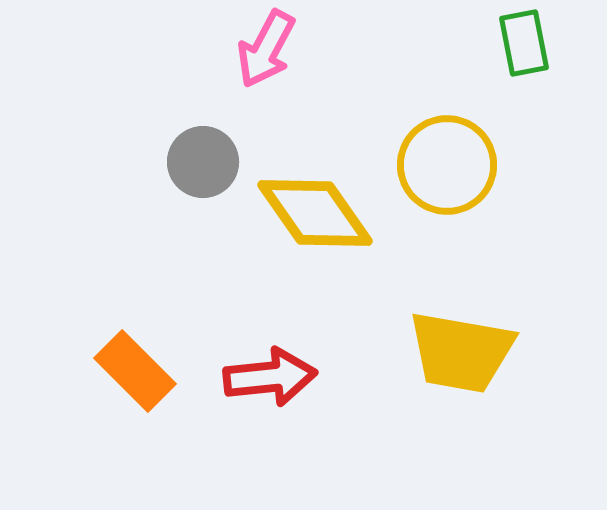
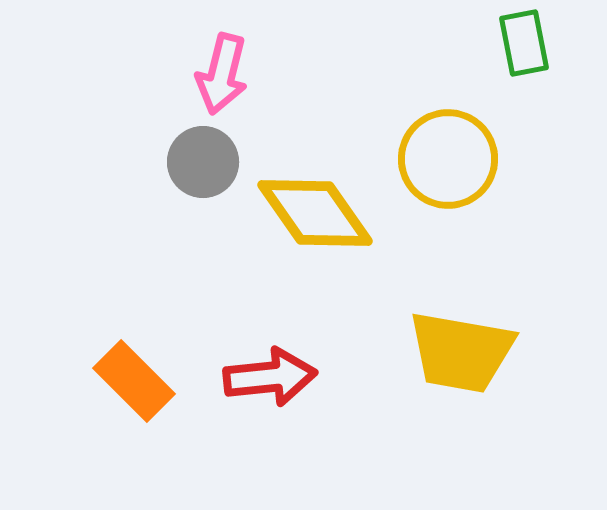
pink arrow: moved 44 px left, 25 px down; rotated 14 degrees counterclockwise
yellow circle: moved 1 px right, 6 px up
orange rectangle: moved 1 px left, 10 px down
